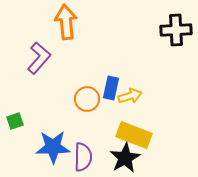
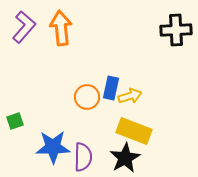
orange arrow: moved 5 px left, 6 px down
purple L-shape: moved 15 px left, 31 px up
orange circle: moved 2 px up
yellow rectangle: moved 4 px up
